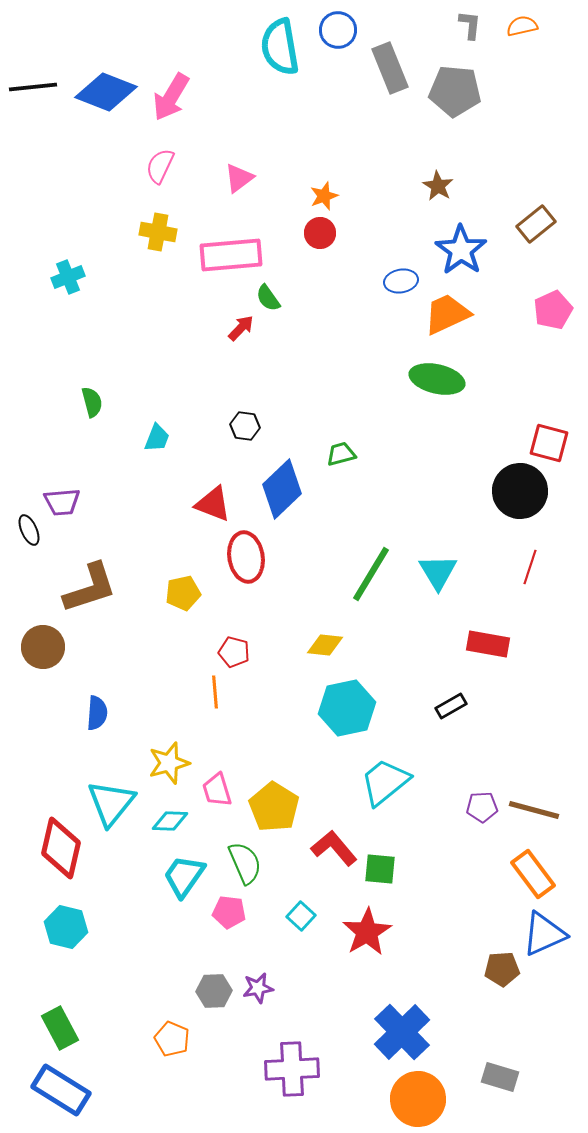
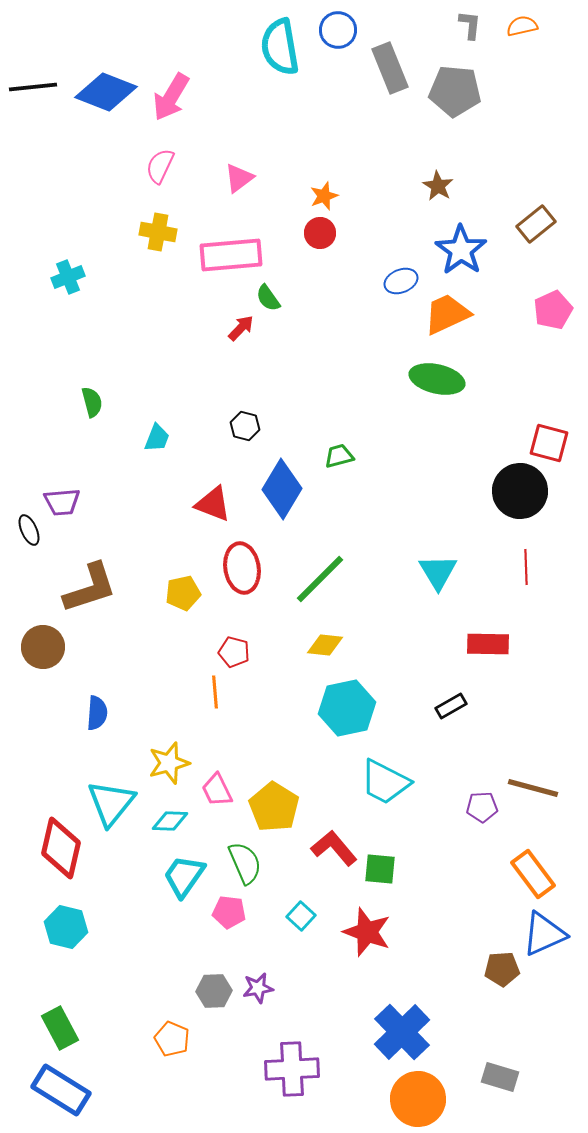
blue ellipse at (401, 281): rotated 12 degrees counterclockwise
black hexagon at (245, 426): rotated 8 degrees clockwise
green trapezoid at (341, 454): moved 2 px left, 2 px down
blue diamond at (282, 489): rotated 16 degrees counterclockwise
red ellipse at (246, 557): moved 4 px left, 11 px down
red line at (530, 567): moved 4 px left; rotated 20 degrees counterclockwise
green line at (371, 574): moved 51 px left, 5 px down; rotated 14 degrees clockwise
red rectangle at (488, 644): rotated 9 degrees counterclockwise
cyan trapezoid at (385, 782): rotated 114 degrees counterclockwise
pink trapezoid at (217, 790): rotated 9 degrees counterclockwise
brown line at (534, 810): moved 1 px left, 22 px up
red star at (367, 932): rotated 21 degrees counterclockwise
